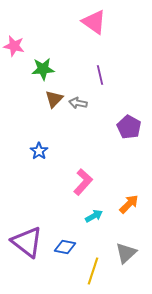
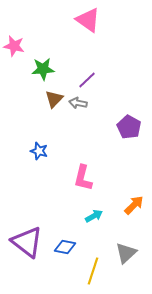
pink triangle: moved 6 px left, 2 px up
purple line: moved 13 px left, 5 px down; rotated 60 degrees clockwise
blue star: rotated 18 degrees counterclockwise
pink L-shape: moved 4 px up; rotated 152 degrees clockwise
orange arrow: moved 5 px right, 1 px down
